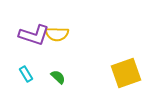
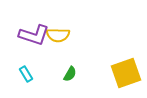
yellow semicircle: moved 1 px right, 1 px down
green semicircle: moved 12 px right, 3 px up; rotated 77 degrees clockwise
